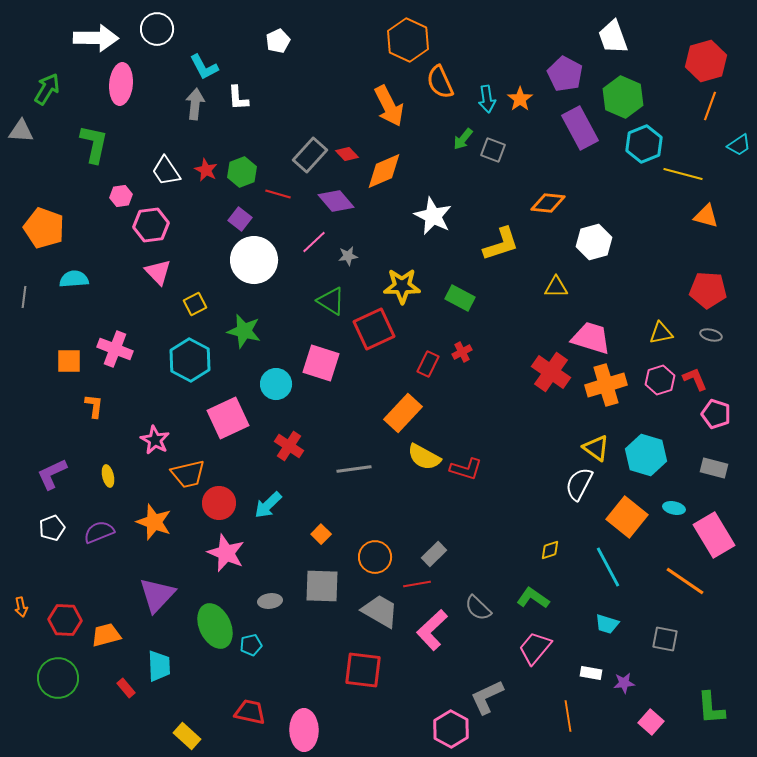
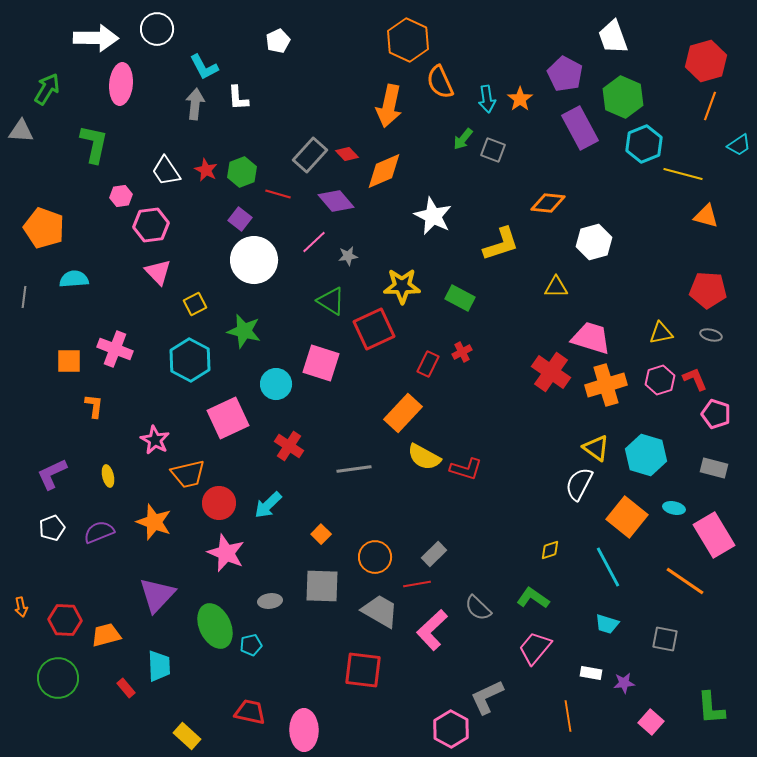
orange arrow at (389, 106): rotated 39 degrees clockwise
